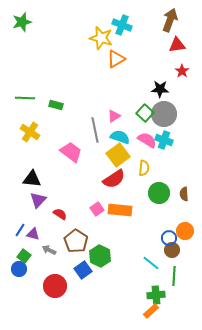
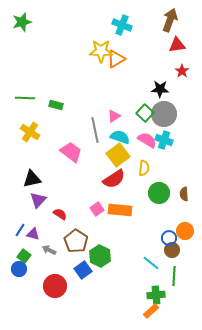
yellow star at (101, 38): moved 13 px down; rotated 15 degrees counterclockwise
black triangle at (32, 179): rotated 18 degrees counterclockwise
